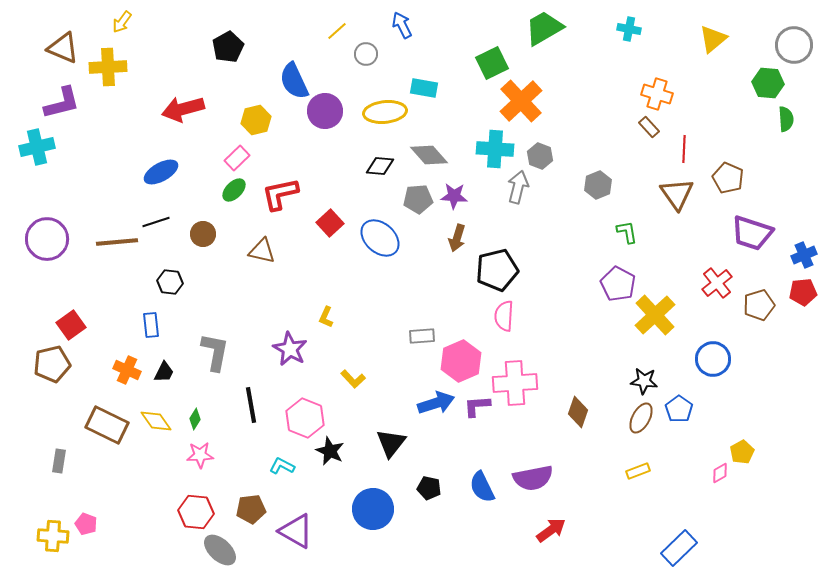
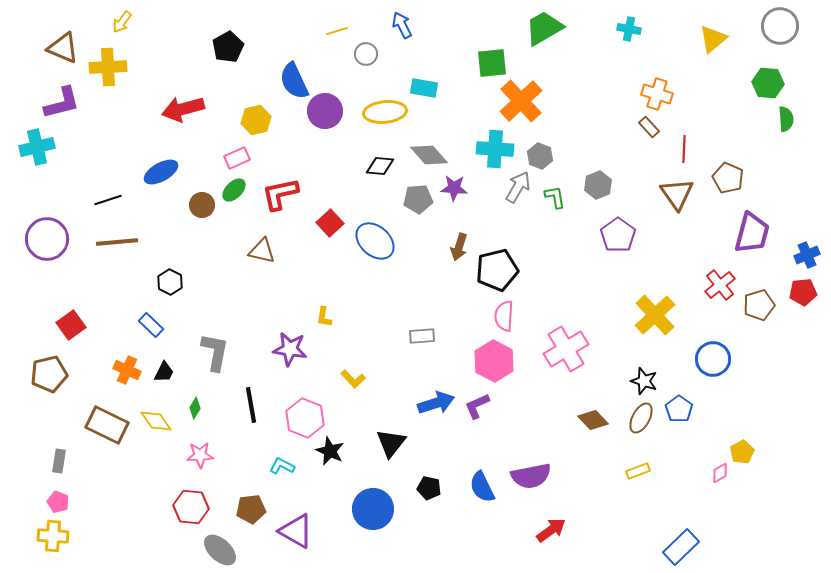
yellow line at (337, 31): rotated 25 degrees clockwise
gray circle at (794, 45): moved 14 px left, 19 px up
green square at (492, 63): rotated 20 degrees clockwise
pink rectangle at (237, 158): rotated 20 degrees clockwise
gray arrow at (518, 187): rotated 16 degrees clockwise
purple star at (454, 196): moved 8 px up
black line at (156, 222): moved 48 px left, 22 px up
green L-shape at (627, 232): moved 72 px left, 35 px up
purple trapezoid at (752, 233): rotated 93 degrees counterclockwise
brown circle at (203, 234): moved 1 px left, 29 px up
blue ellipse at (380, 238): moved 5 px left, 3 px down
brown arrow at (457, 238): moved 2 px right, 9 px down
blue cross at (804, 255): moved 3 px right
black hexagon at (170, 282): rotated 20 degrees clockwise
red cross at (717, 283): moved 3 px right, 2 px down
purple pentagon at (618, 284): moved 49 px up; rotated 8 degrees clockwise
yellow L-shape at (326, 317): moved 2 px left; rotated 15 degrees counterclockwise
blue rectangle at (151, 325): rotated 40 degrees counterclockwise
purple star at (290, 349): rotated 20 degrees counterclockwise
pink hexagon at (461, 361): moved 33 px right; rotated 9 degrees counterclockwise
brown pentagon at (52, 364): moved 3 px left, 10 px down
black star at (644, 381): rotated 12 degrees clockwise
pink cross at (515, 383): moved 51 px right, 34 px up; rotated 27 degrees counterclockwise
purple L-shape at (477, 406): rotated 20 degrees counterclockwise
brown diamond at (578, 412): moved 15 px right, 8 px down; rotated 64 degrees counterclockwise
green diamond at (195, 419): moved 11 px up
purple semicircle at (533, 478): moved 2 px left, 2 px up
red hexagon at (196, 512): moved 5 px left, 5 px up
pink pentagon at (86, 524): moved 28 px left, 22 px up
blue rectangle at (679, 548): moved 2 px right, 1 px up
